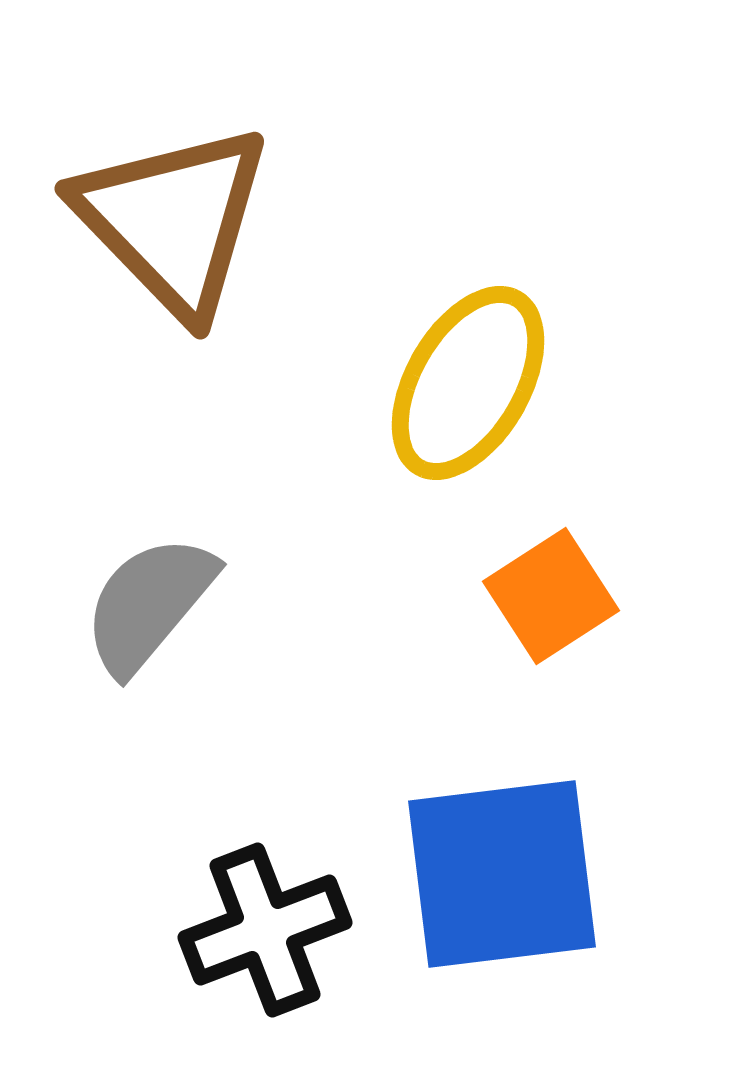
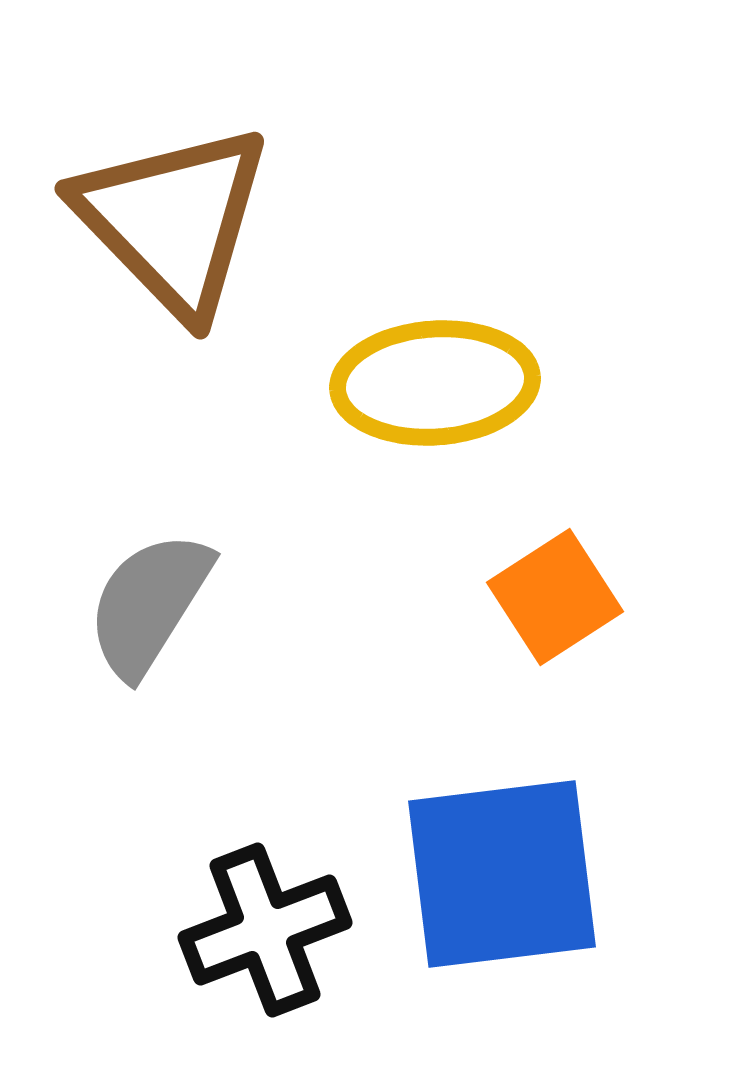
yellow ellipse: moved 33 px left; rotated 56 degrees clockwise
orange square: moved 4 px right, 1 px down
gray semicircle: rotated 8 degrees counterclockwise
